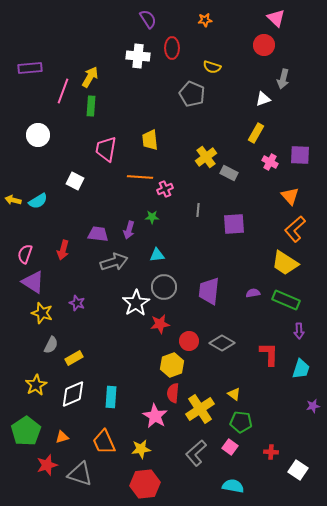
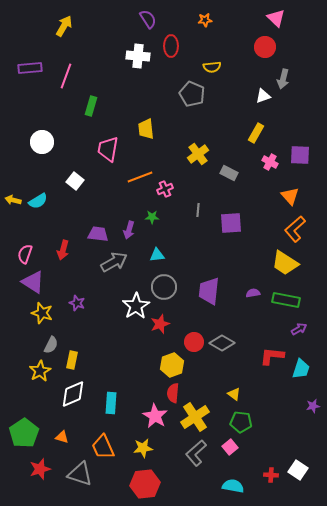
red circle at (264, 45): moved 1 px right, 2 px down
red ellipse at (172, 48): moved 1 px left, 2 px up
yellow semicircle at (212, 67): rotated 24 degrees counterclockwise
yellow arrow at (90, 77): moved 26 px left, 51 px up
pink line at (63, 91): moved 3 px right, 15 px up
white triangle at (263, 99): moved 3 px up
green rectangle at (91, 106): rotated 12 degrees clockwise
white circle at (38, 135): moved 4 px right, 7 px down
yellow trapezoid at (150, 140): moved 4 px left, 11 px up
pink trapezoid at (106, 149): moved 2 px right
yellow cross at (206, 157): moved 8 px left, 3 px up
orange line at (140, 177): rotated 25 degrees counterclockwise
white square at (75, 181): rotated 12 degrees clockwise
purple square at (234, 224): moved 3 px left, 1 px up
gray arrow at (114, 262): rotated 12 degrees counterclockwise
green rectangle at (286, 300): rotated 12 degrees counterclockwise
white star at (136, 303): moved 3 px down
red star at (160, 324): rotated 12 degrees counterclockwise
purple arrow at (299, 331): moved 2 px up; rotated 119 degrees counterclockwise
red circle at (189, 341): moved 5 px right, 1 px down
red L-shape at (269, 354): moved 3 px right, 2 px down; rotated 85 degrees counterclockwise
yellow rectangle at (74, 358): moved 2 px left, 2 px down; rotated 48 degrees counterclockwise
yellow star at (36, 385): moved 4 px right, 14 px up
cyan rectangle at (111, 397): moved 6 px down
yellow cross at (200, 409): moved 5 px left, 8 px down
green pentagon at (26, 431): moved 2 px left, 2 px down
orange triangle at (62, 437): rotated 32 degrees clockwise
orange trapezoid at (104, 442): moved 1 px left, 5 px down
pink square at (230, 447): rotated 14 degrees clockwise
yellow star at (141, 449): moved 2 px right, 1 px up
red cross at (271, 452): moved 23 px down
red star at (47, 465): moved 7 px left, 4 px down
